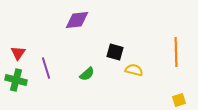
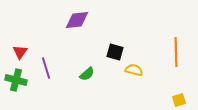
red triangle: moved 2 px right, 1 px up
